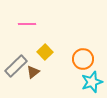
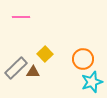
pink line: moved 6 px left, 7 px up
yellow square: moved 2 px down
gray rectangle: moved 2 px down
brown triangle: rotated 40 degrees clockwise
